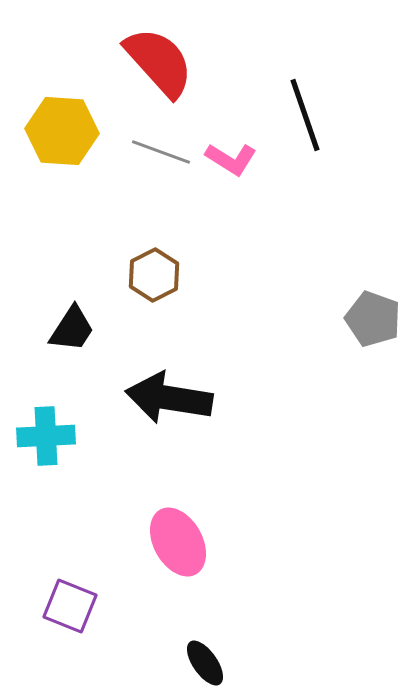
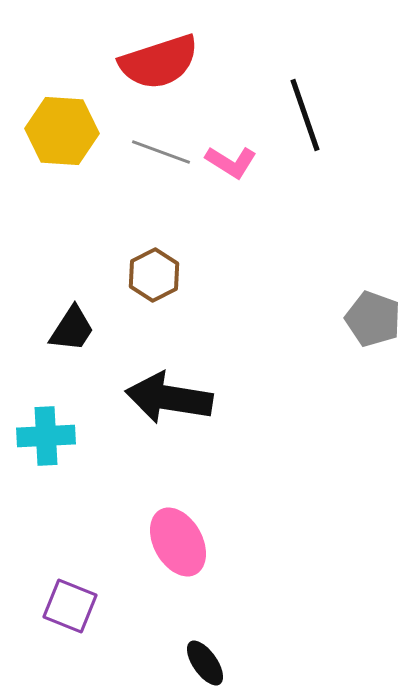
red semicircle: rotated 114 degrees clockwise
pink L-shape: moved 3 px down
